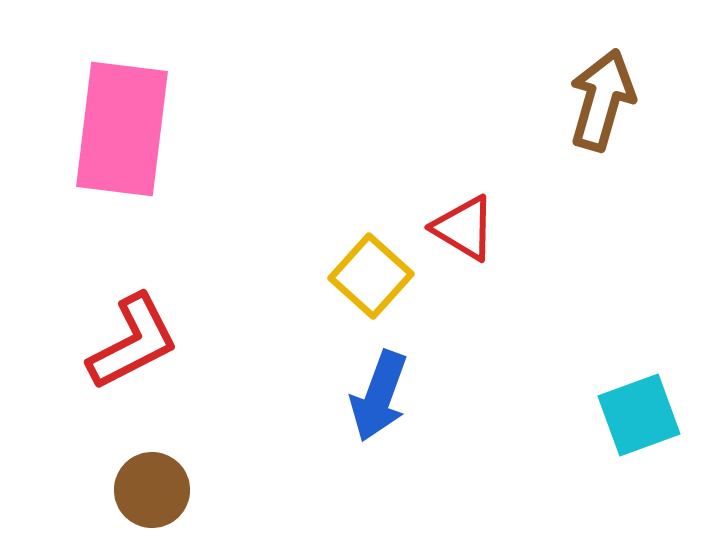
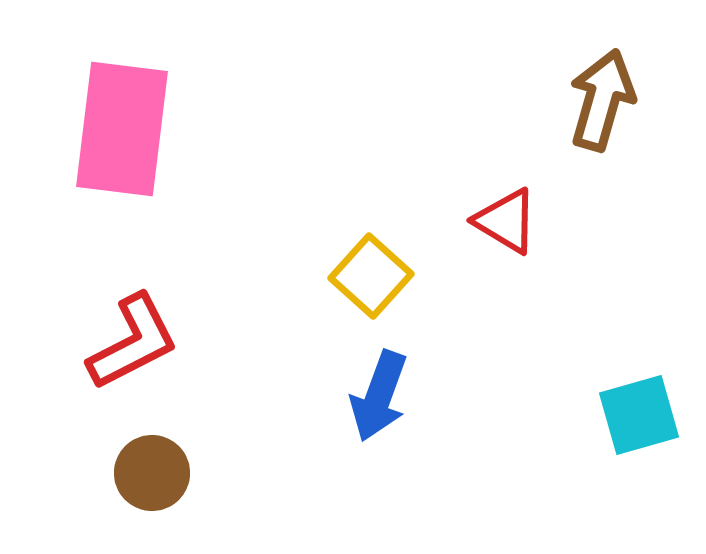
red triangle: moved 42 px right, 7 px up
cyan square: rotated 4 degrees clockwise
brown circle: moved 17 px up
